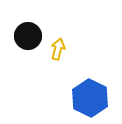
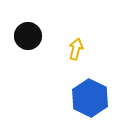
yellow arrow: moved 18 px right
